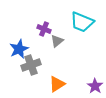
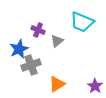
purple cross: moved 6 px left, 1 px down
